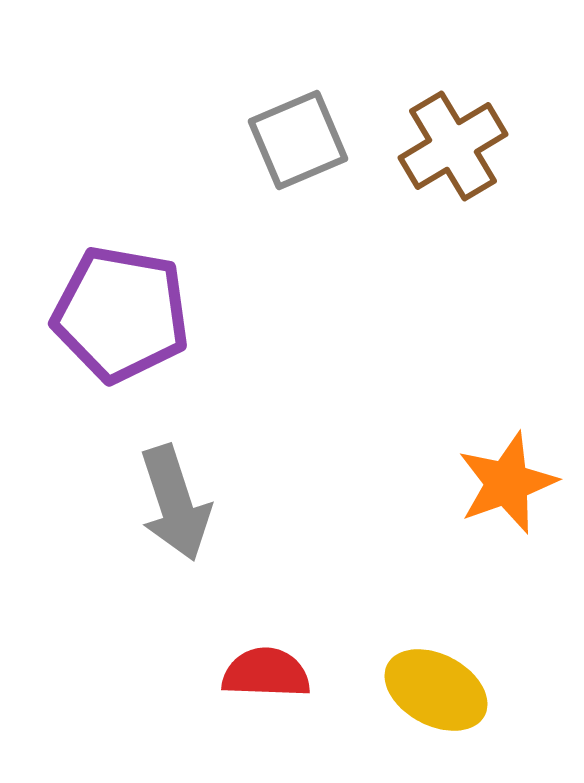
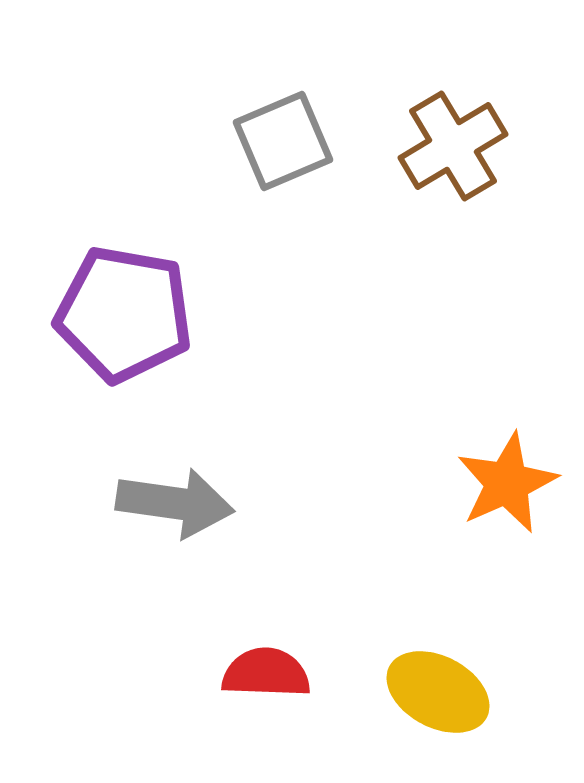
gray square: moved 15 px left, 1 px down
purple pentagon: moved 3 px right
orange star: rotated 4 degrees counterclockwise
gray arrow: rotated 64 degrees counterclockwise
yellow ellipse: moved 2 px right, 2 px down
